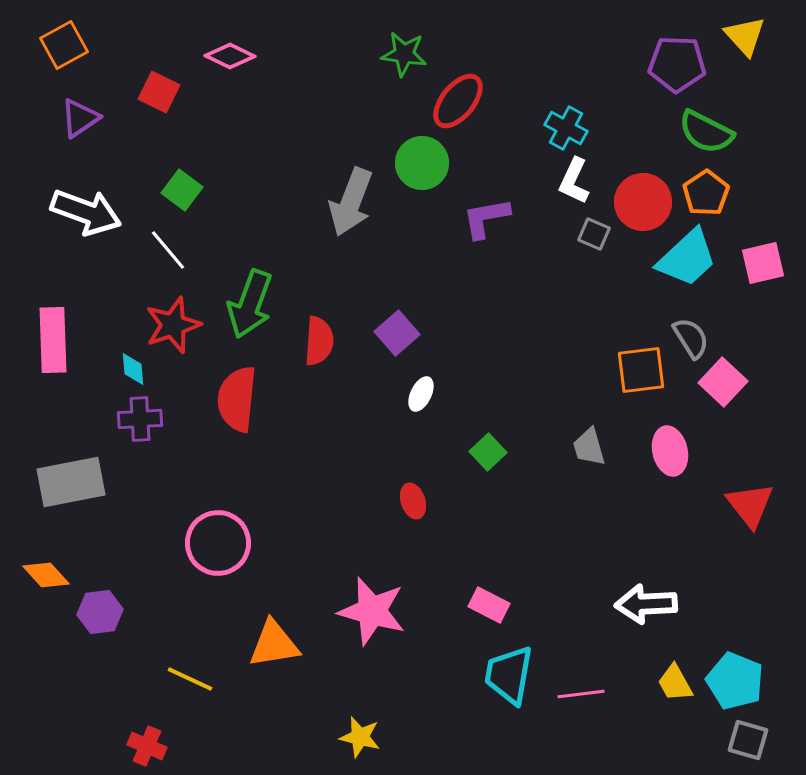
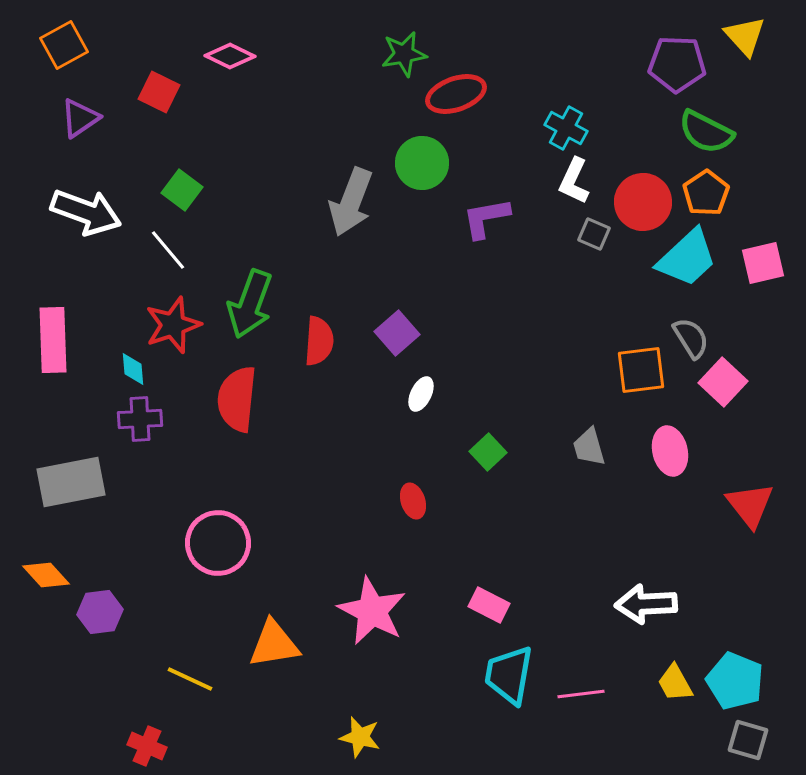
green star at (404, 54): rotated 18 degrees counterclockwise
red ellipse at (458, 101): moved 2 px left, 7 px up; rotated 32 degrees clockwise
pink star at (372, 611): rotated 12 degrees clockwise
